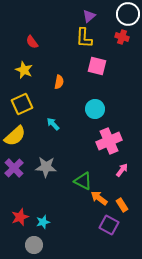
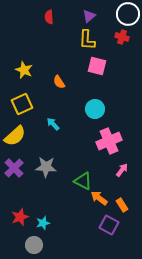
yellow L-shape: moved 3 px right, 2 px down
red semicircle: moved 17 px right, 25 px up; rotated 32 degrees clockwise
orange semicircle: rotated 136 degrees clockwise
cyan star: moved 1 px down
